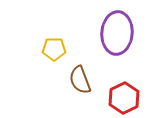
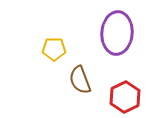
red hexagon: moved 1 px right, 1 px up
